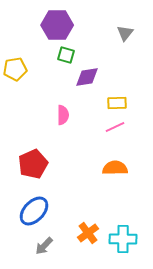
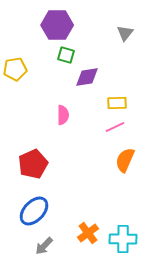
orange semicircle: moved 10 px right, 8 px up; rotated 65 degrees counterclockwise
